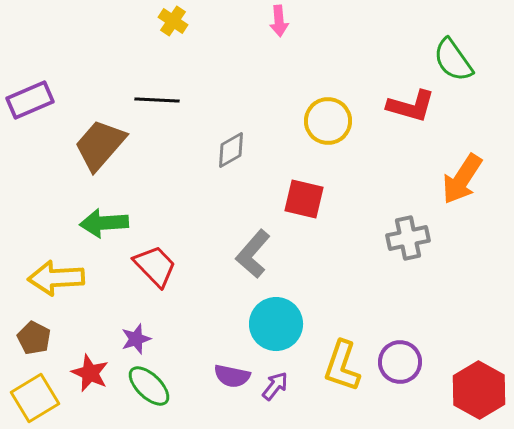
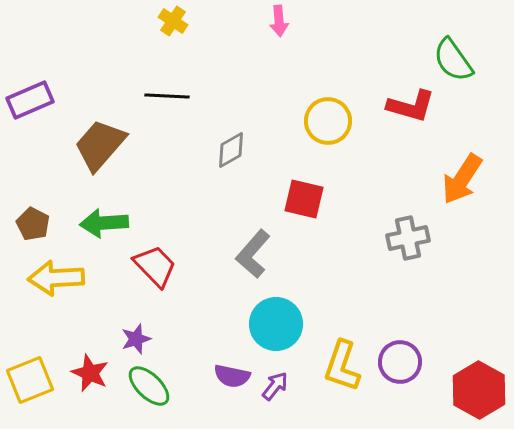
black line: moved 10 px right, 4 px up
brown pentagon: moved 1 px left, 114 px up
yellow square: moved 5 px left, 18 px up; rotated 9 degrees clockwise
